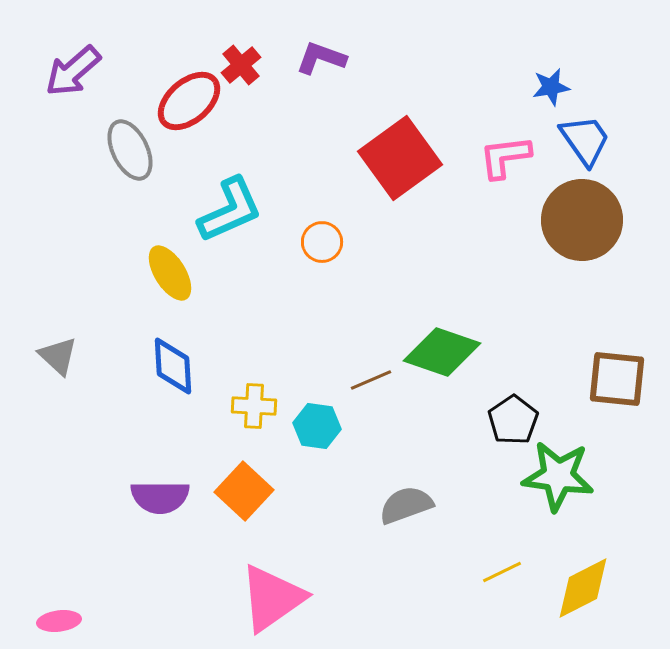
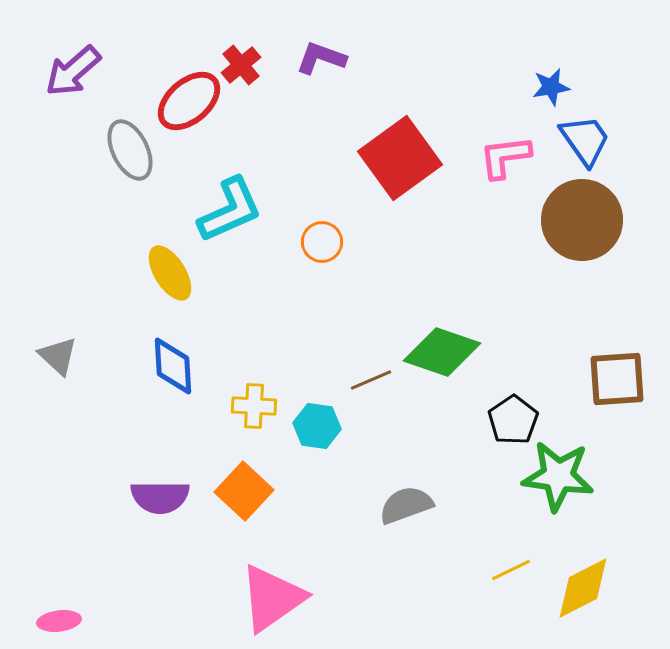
brown square: rotated 10 degrees counterclockwise
yellow line: moved 9 px right, 2 px up
